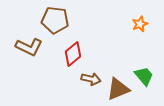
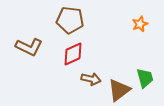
brown pentagon: moved 15 px right
red diamond: rotated 15 degrees clockwise
green trapezoid: moved 1 px right, 2 px down; rotated 25 degrees clockwise
brown triangle: moved 1 px right, 1 px down; rotated 15 degrees counterclockwise
